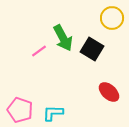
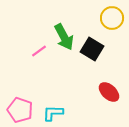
green arrow: moved 1 px right, 1 px up
